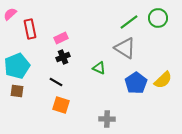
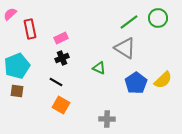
black cross: moved 1 px left, 1 px down
orange square: rotated 12 degrees clockwise
